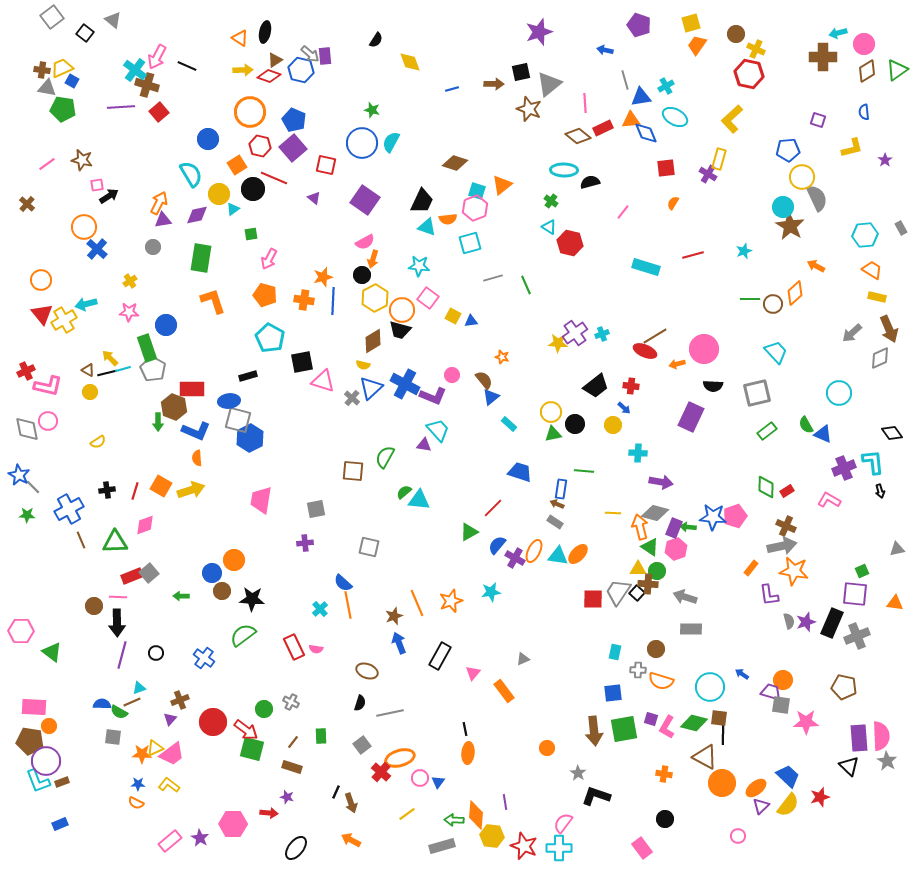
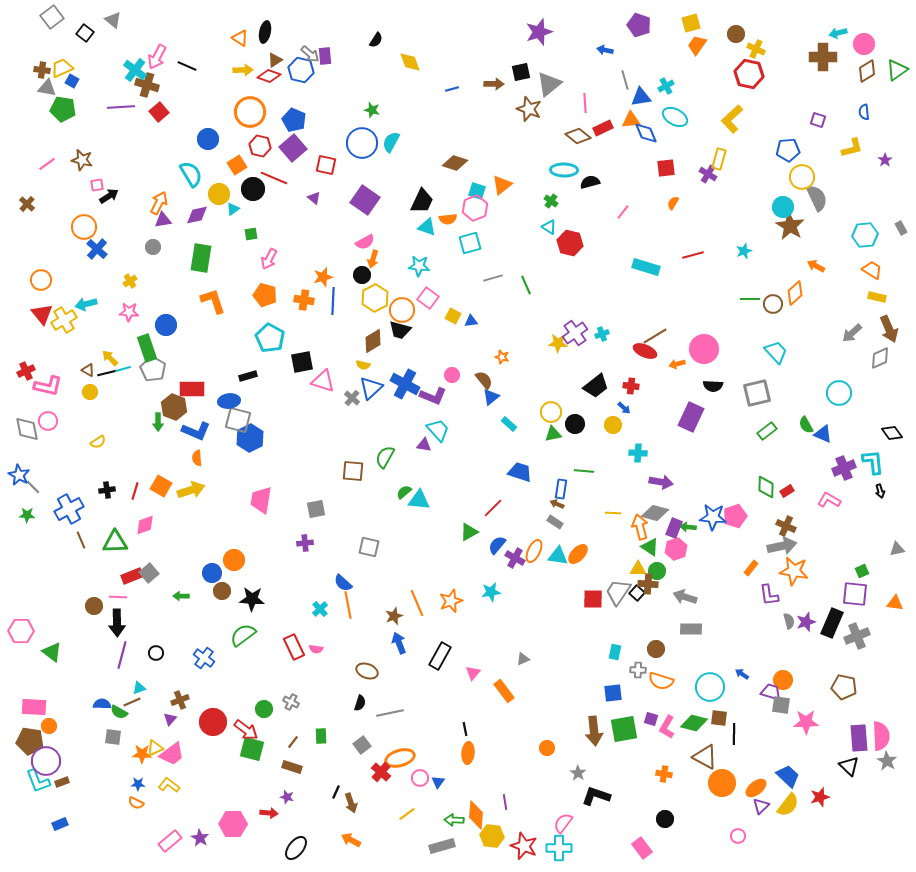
black line at (723, 734): moved 11 px right
